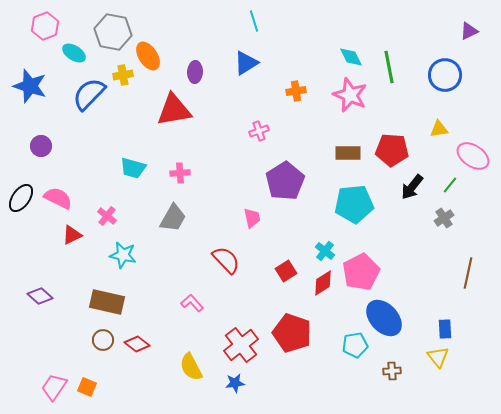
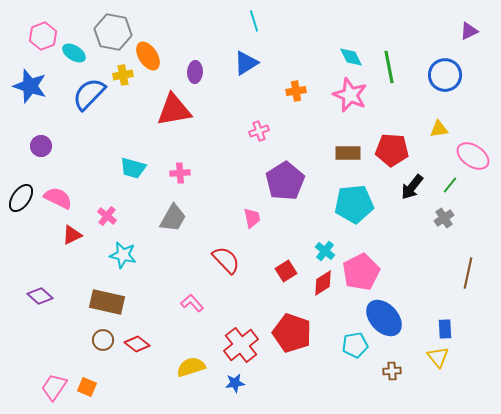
pink hexagon at (45, 26): moved 2 px left, 10 px down
yellow semicircle at (191, 367): rotated 100 degrees clockwise
